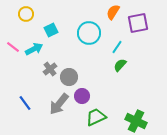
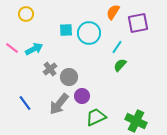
cyan square: moved 15 px right; rotated 24 degrees clockwise
pink line: moved 1 px left, 1 px down
